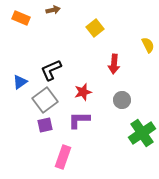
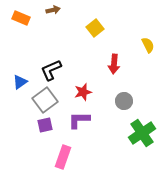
gray circle: moved 2 px right, 1 px down
